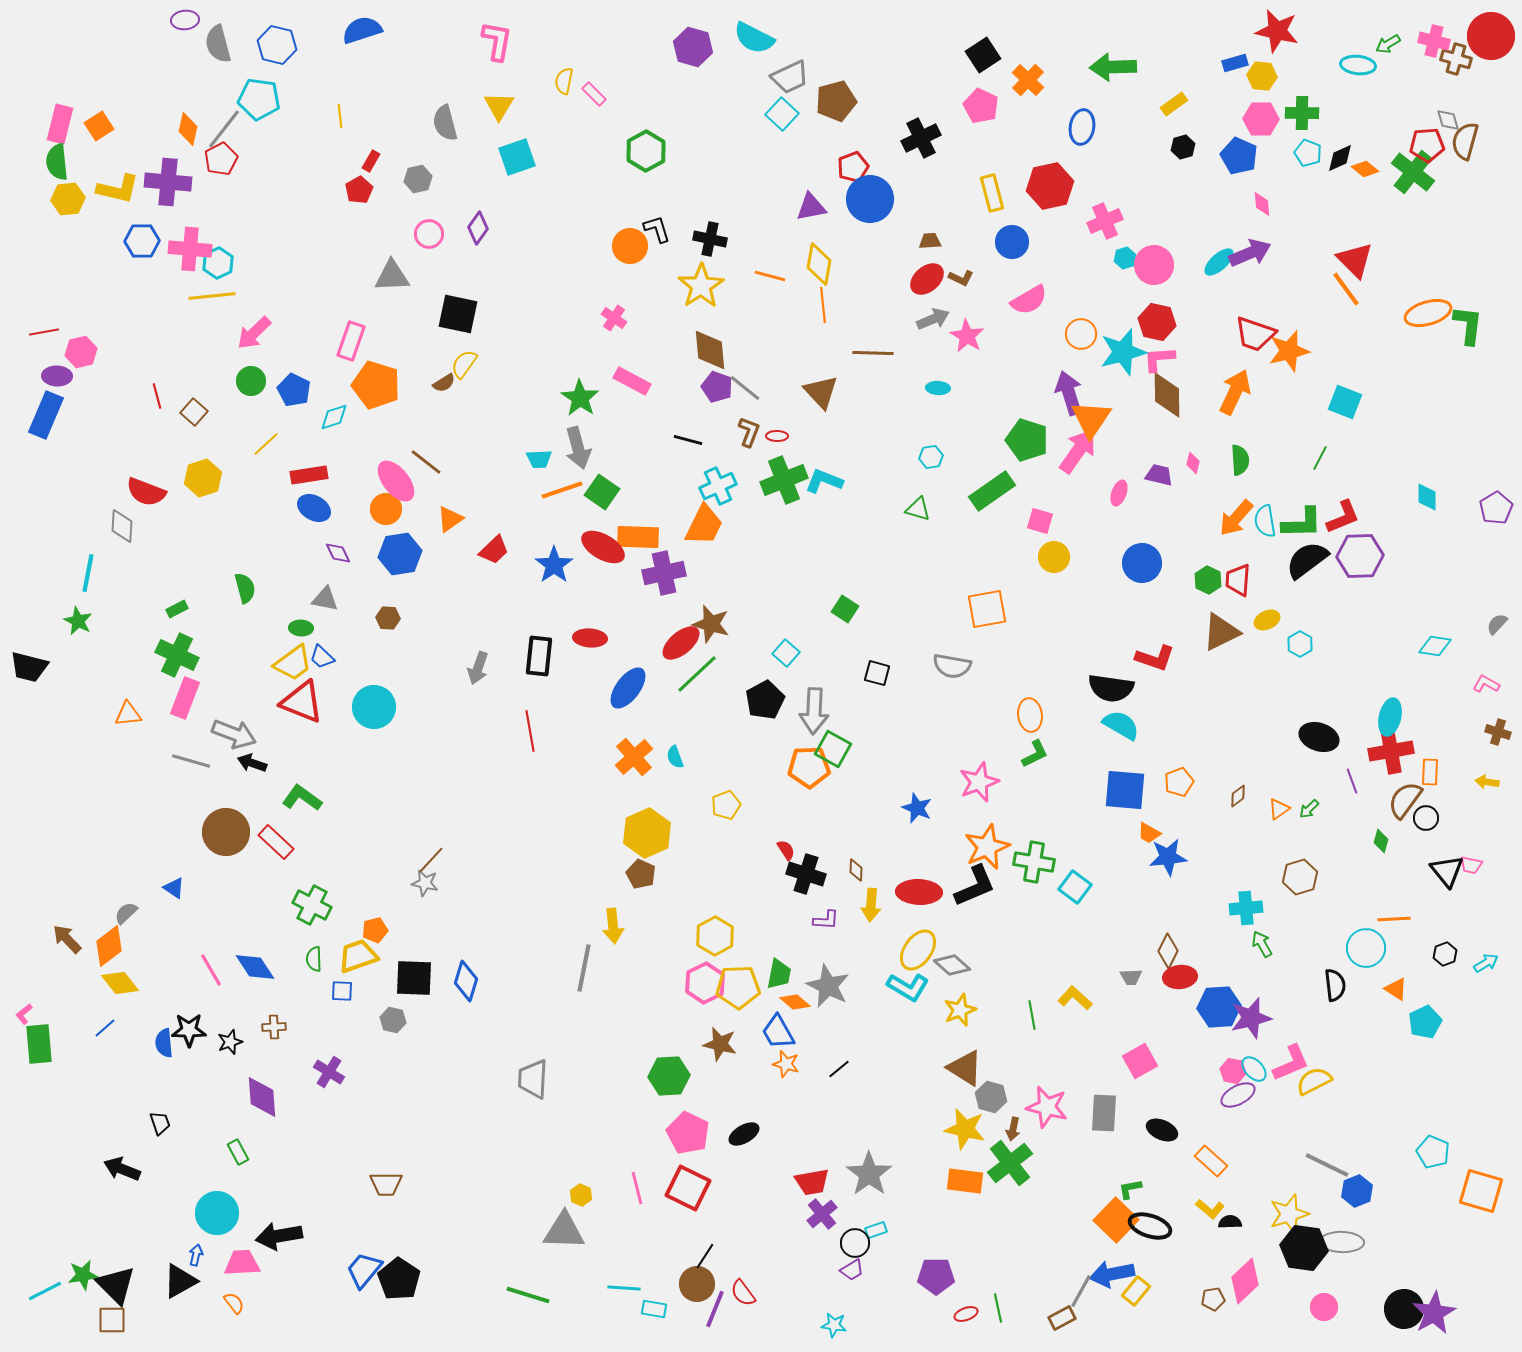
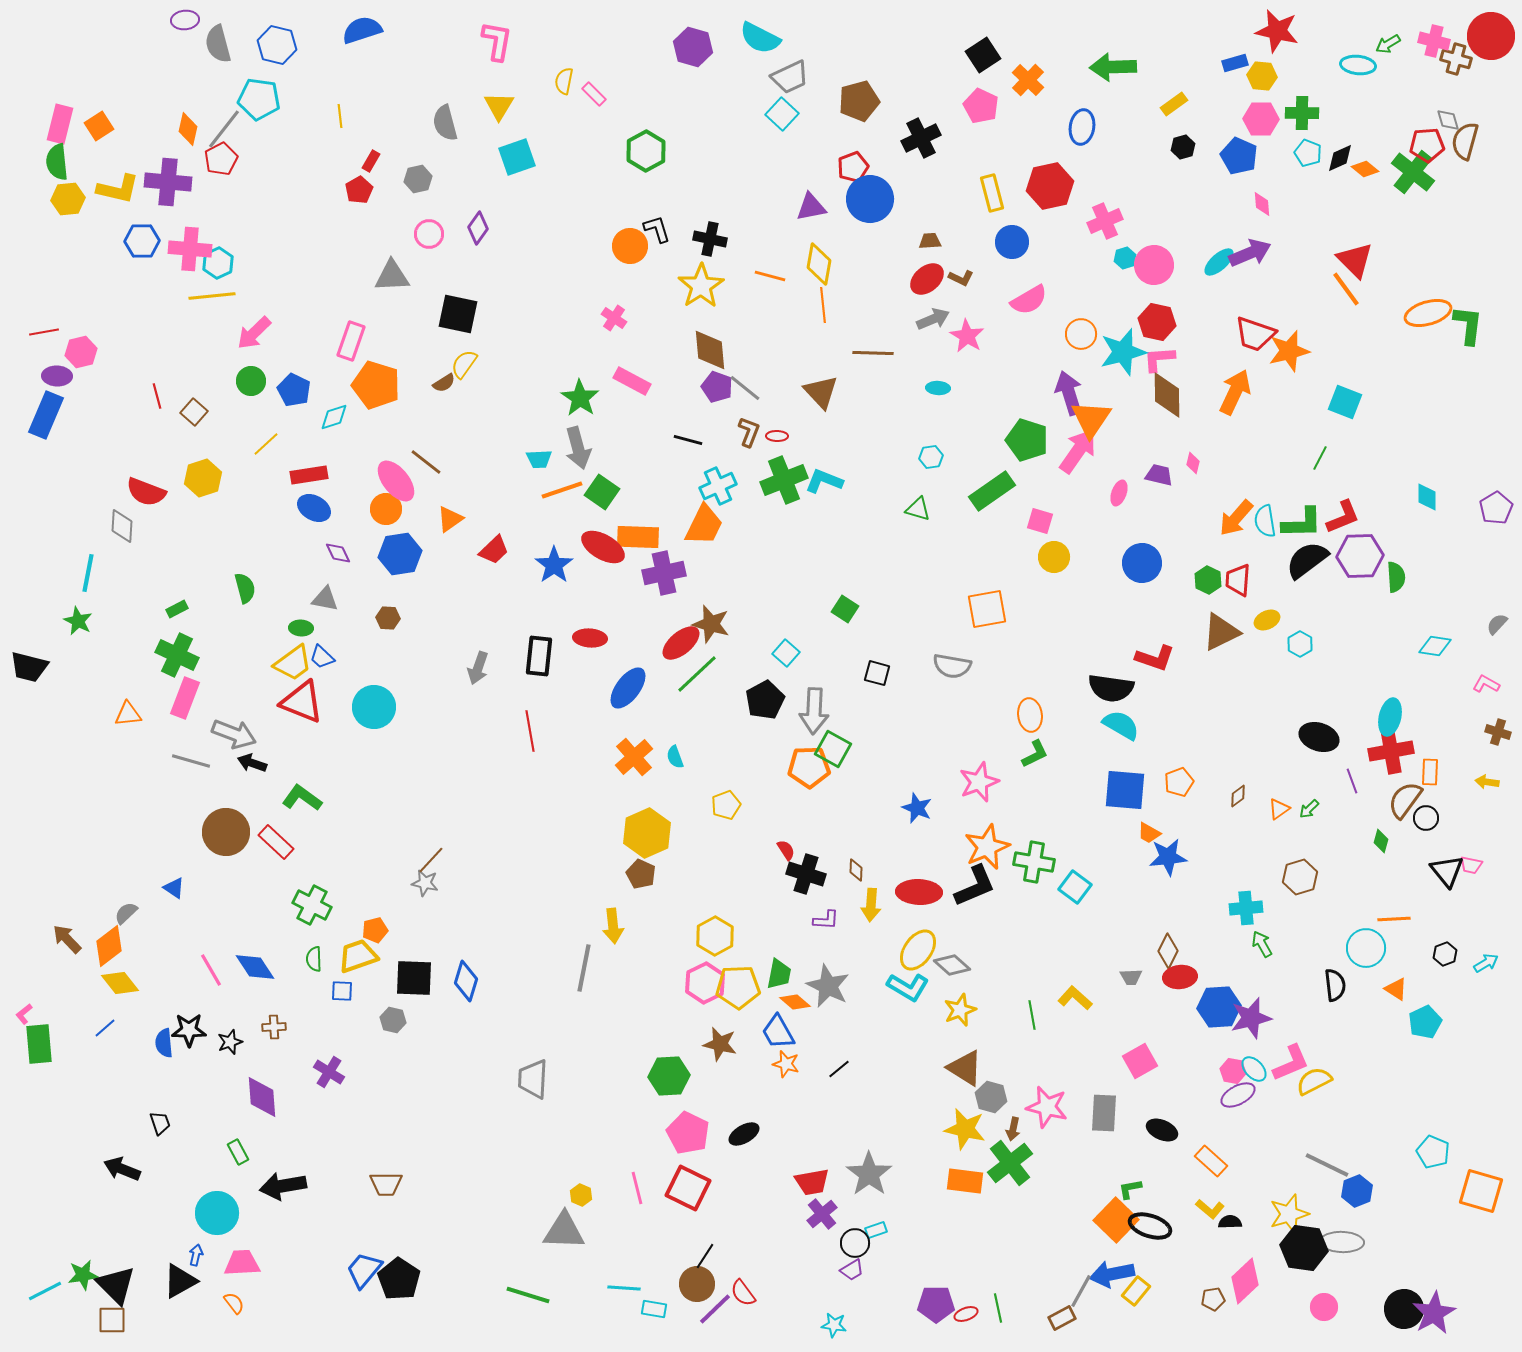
cyan semicircle at (754, 38): moved 6 px right
brown pentagon at (836, 101): moved 23 px right
green semicircle at (1240, 460): moved 156 px right, 117 px down
black arrow at (279, 1236): moved 4 px right, 50 px up
purple pentagon at (936, 1276): moved 28 px down
purple line at (715, 1309): rotated 24 degrees clockwise
